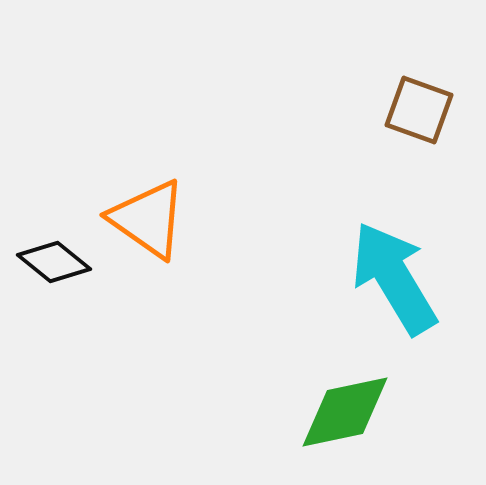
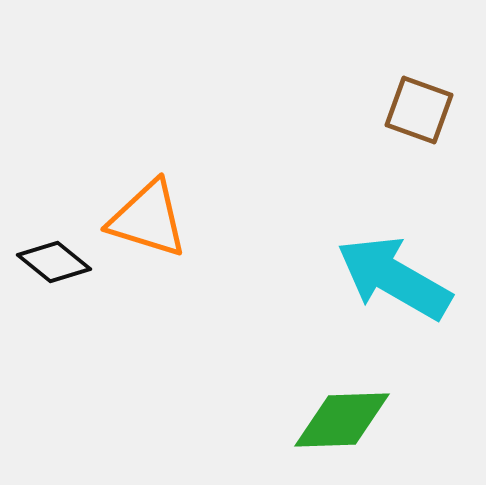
orange triangle: rotated 18 degrees counterclockwise
cyan arrow: rotated 29 degrees counterclockwise
green diamond: moved 3 px left, 8 px down; rotated 10 degrees clockwise
